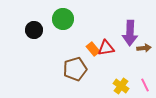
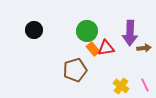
green circle: moved 24 px right, 12 px down
brown pentagon: moved 1 px down
